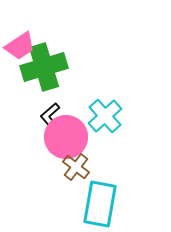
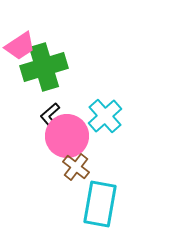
pink circle: moved 1 px right, 1 px up
